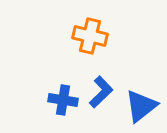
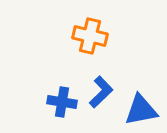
blue cross: moved 1 px left, 2 px down
blue triangle: moved 4 px down; rotated 27 degrees clockwise
